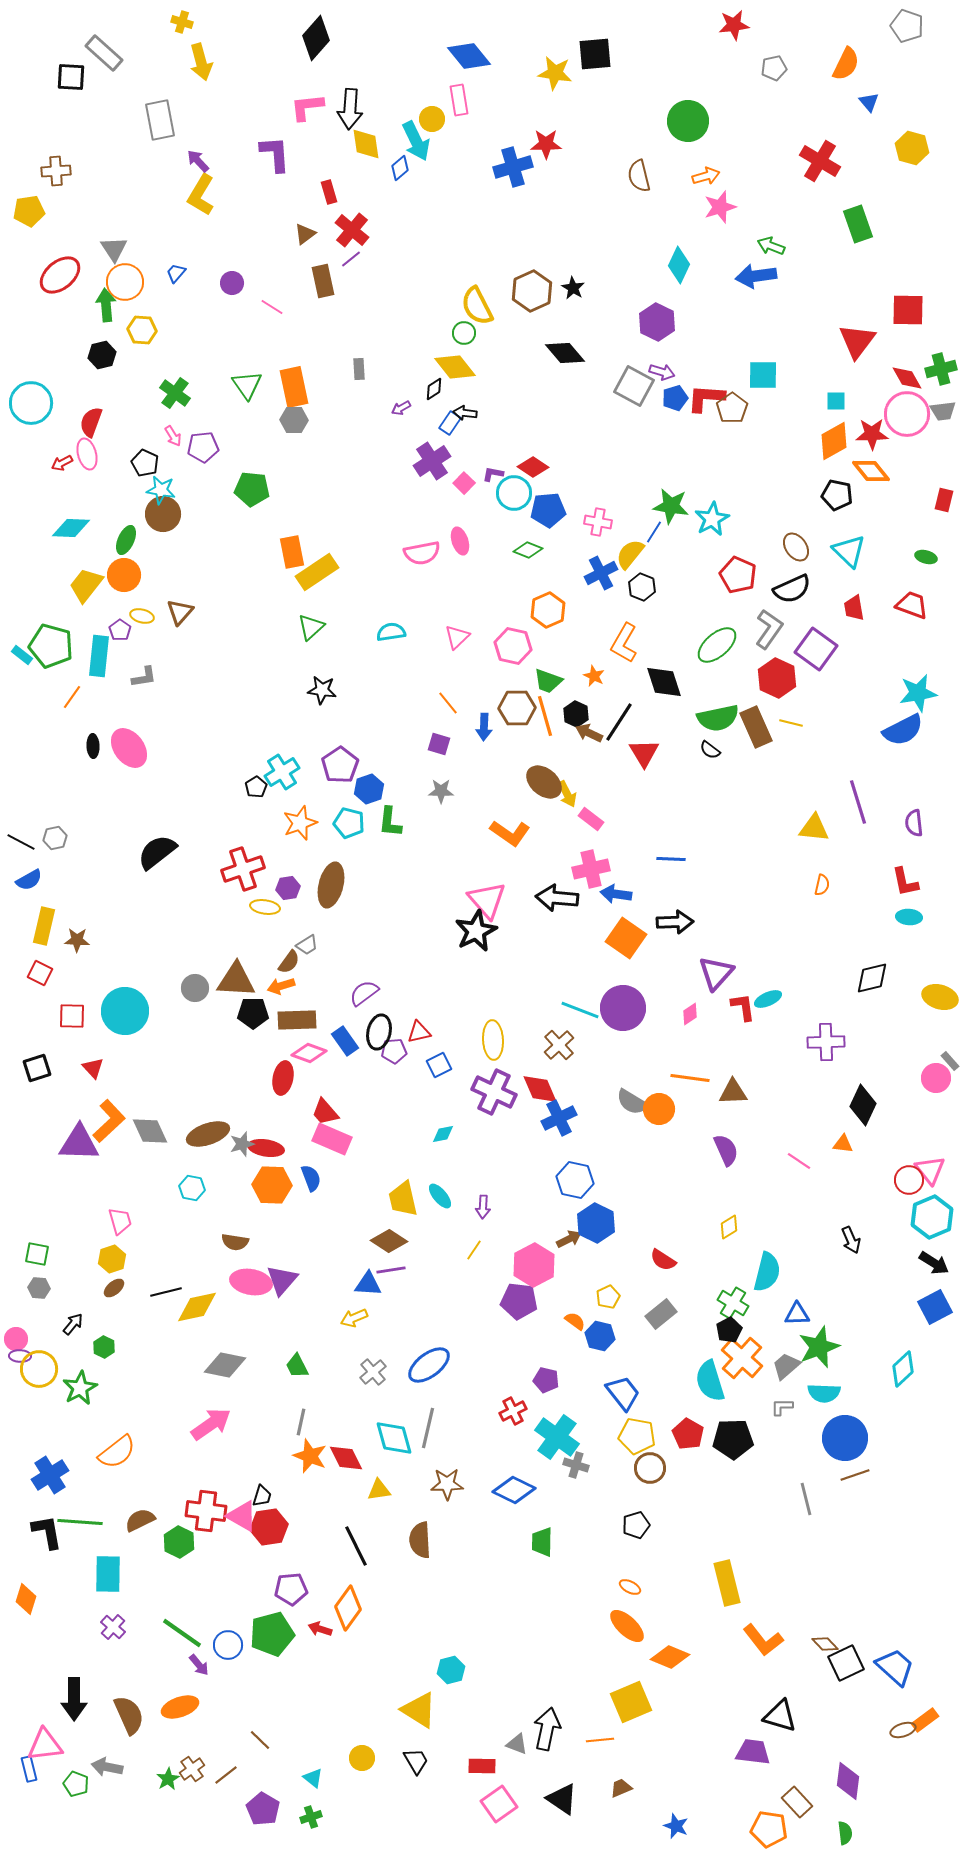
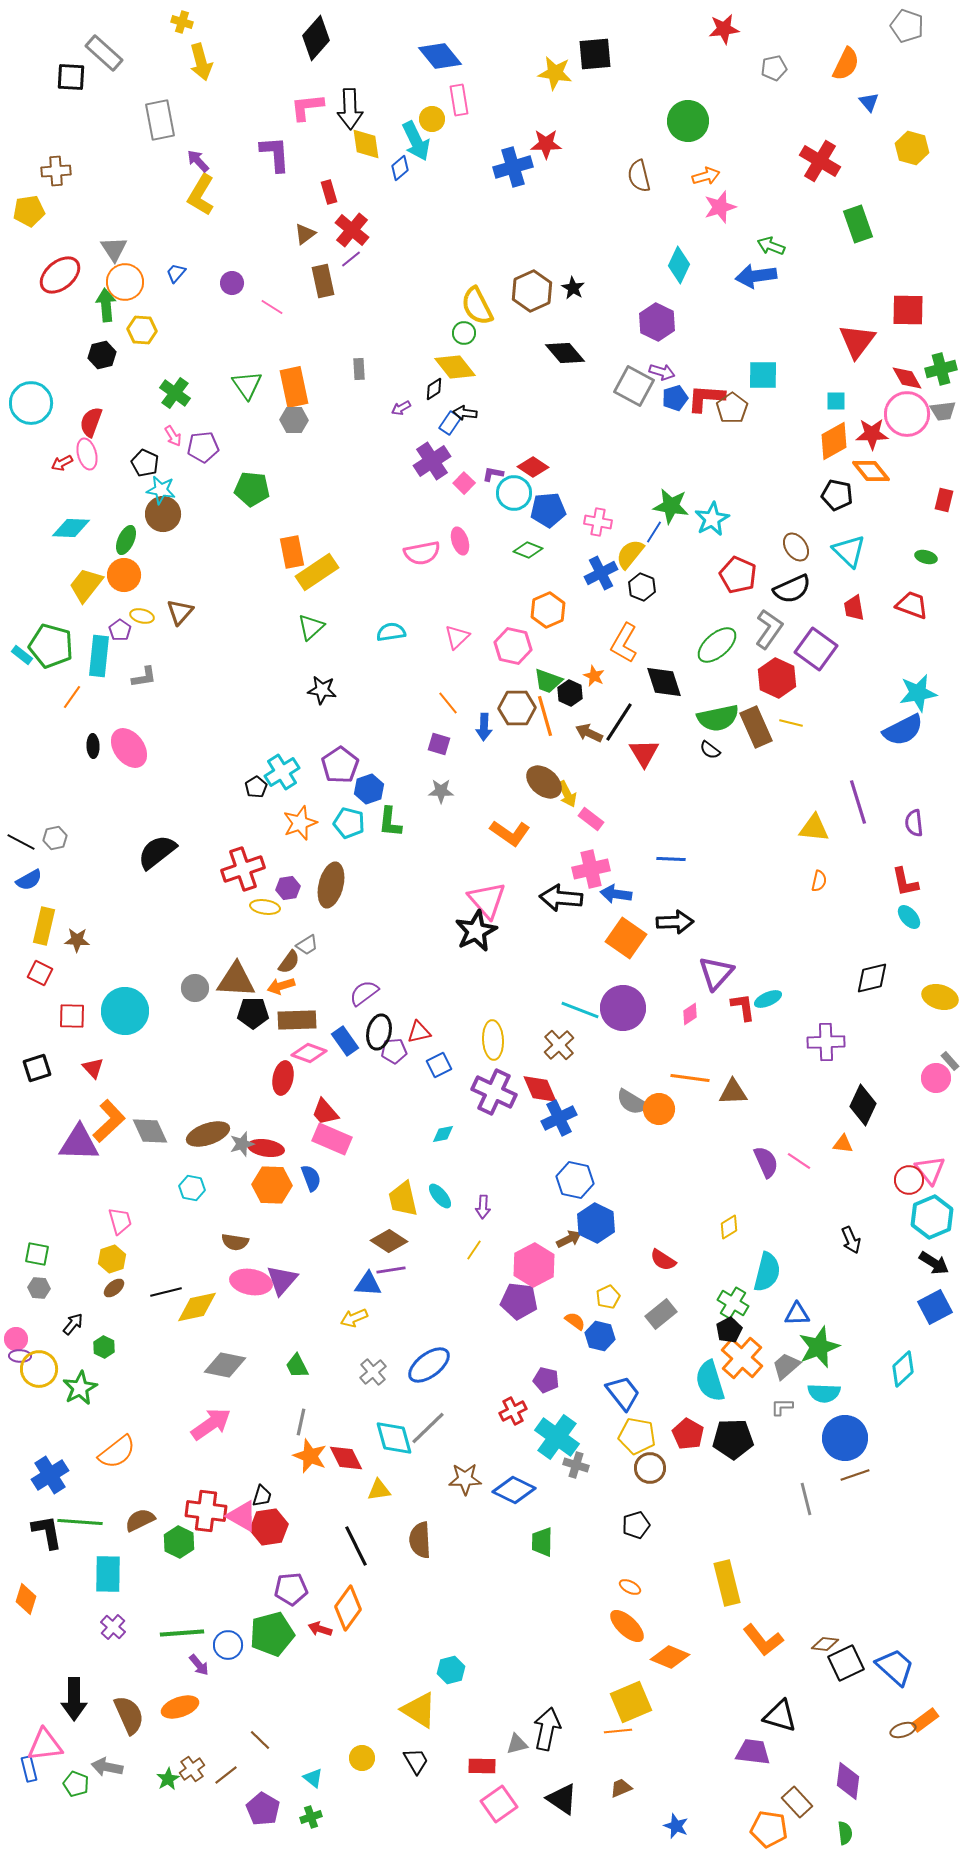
red star at (734, 25): moved 10 px left, 4 px down
blue diamond at (469, 56): moved 29 px left
black arrow at (350, 109): rotated 6 degrees counterclockwise
black hexagon at (576, 714): moved 6 px left, 21 px up
orange semicircle at (822, 885): moved 3 px left, 4 px up
black arrow at (557, 898): moved 4 px right
cyan ellipse at (909, 917): rotated 45 degrees clockwise
purple semicircle at (726, 1150): moved 40 px right, 12 px down
gray line at (428, 1428): rotated 33 degrees clockwise
brown star at (447, 1484): moved 18 px right, 5 px up
green line at (182, 1633): rotated 39 degrees counterclockwise
brown diamond at (825, 1644): rotated 40 degrees counterclockwise
orange line at (600, 1740): moved 18 px right, 9 px up
gray triangle at (517, 1744): rotated 35 degrees counterclockwise
